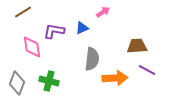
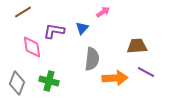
blue triangle: rotated 24 degrees counterclockwise
purple line: moved 1 px left, 2 px down
